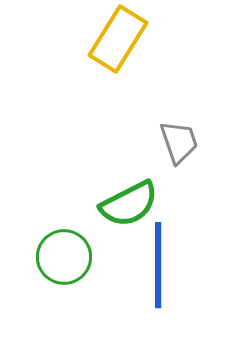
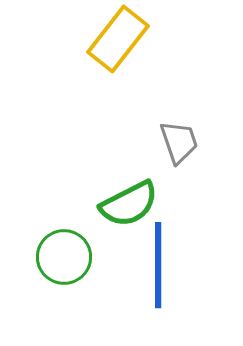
yellow rectangle: rotated 6 degrees clockwise
